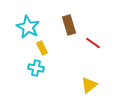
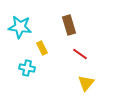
cyan star: moved 8 px left; rotated 20 degrees counterclockwise
red line: moved 13 px left, 11 px down
cyan cross: moved 9 px left
yellow triangle: moved 3 px left, 2 px up; rotated 12 degrees counterclockwise
